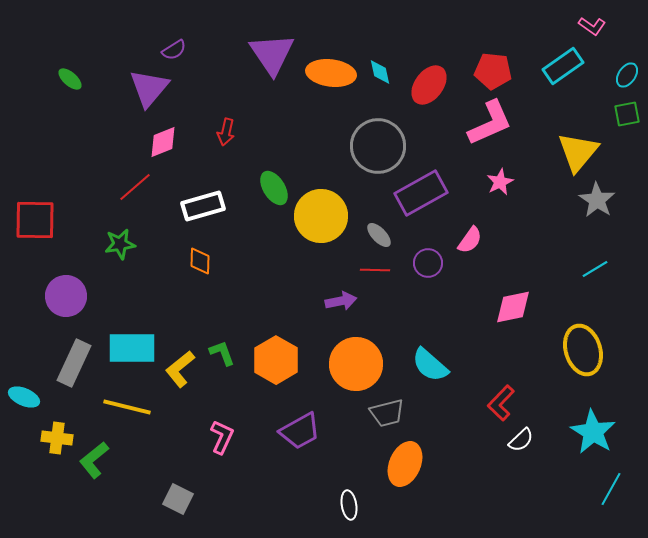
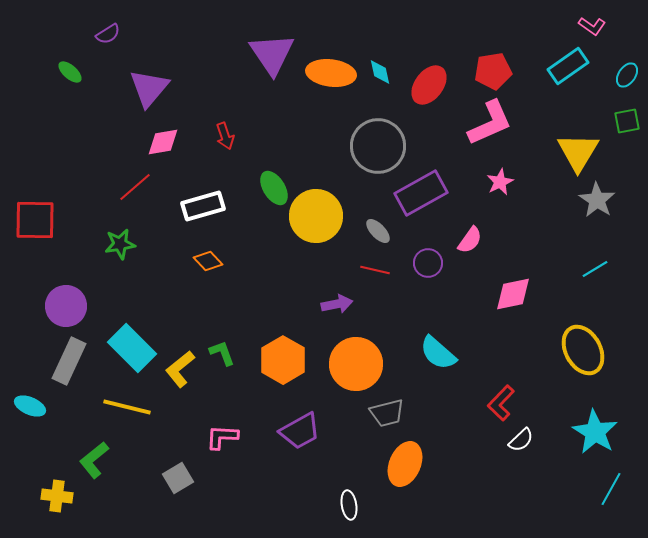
purple semicircle at (174, 50): moved 66 px left, 16 px up
cyan rectangle at (563, 66): moved 5 px right
red pentagon at (493, 71): rotated 15 degrees counterclockwise
green ellipse at (70, 79): moved 7 px up
green square at (627, 114): moved 7 px down
red arrow at (226, 132): moved 1 px left, 4 px down; rotated 32 degrees counterclockwise
pink diamond at (163, 142): rotated 12 degrees clockwise
yellow triangle at (578, 152): rotated 9 degrees counterclockwise
yellow circle at (321, 216): moved 5 px left
gray ellipse at (379, 235): moved 1 px left, 4 px up
orange diamond at (200, 261): moved 8 px right; rotated 44 degrees counterclockwise
red line at (375, 270): rotated 12 degrees clockwise
purple circle at (66, 296): moved 10 px down
purple arrow at (341, 301): moved 4 px left, 3 px down
pink diamond at (513, 307): moved 13 px up
cyan rectangle at (132, 348): rotated 45 degrees clockwise
yellow ellipse at (583, 350): rotated 12 degrees counterclockwise
orange hexagon at (276, 360): moved 7 px right
gray rectangle at (74, 363): moved 5 px left, 2 px up
cyan semicircle at (430, 365): moved 8 px right, 12 px up
cyan ellipse at (24, 397): moved 6 px right, 9 px down
cyan star at (593, 432): moved 2 px right
pink L-shape at (222, 437): rotated 112 degrees counterclockwise
yellow cross at (57, 438): moved 58 px down
gray square at (178, 499): moved 21 px up; rotated 32 degrees clockwise
